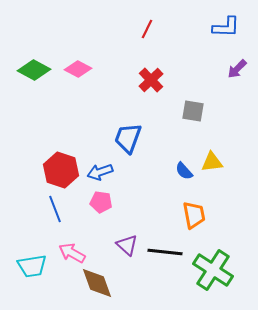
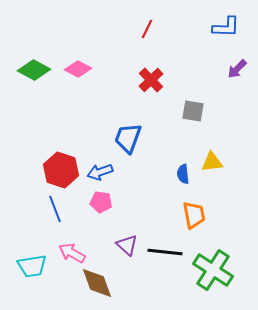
blue semicircle: moved 1 px left, 3 px down; rotated 36 degrees clockwise
